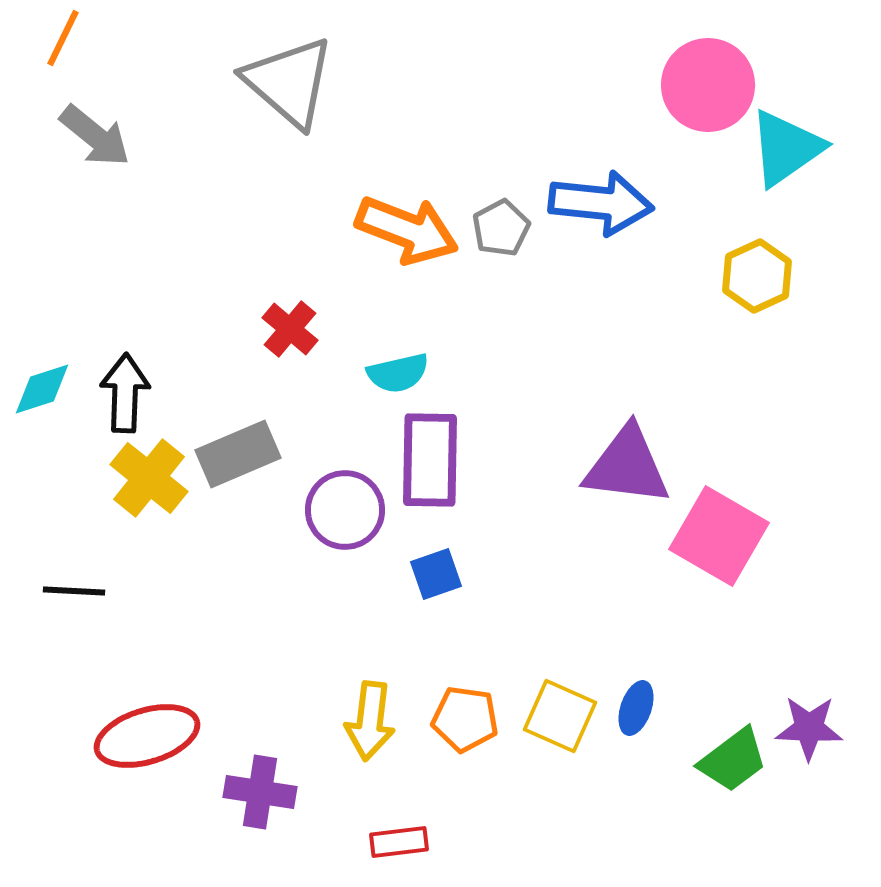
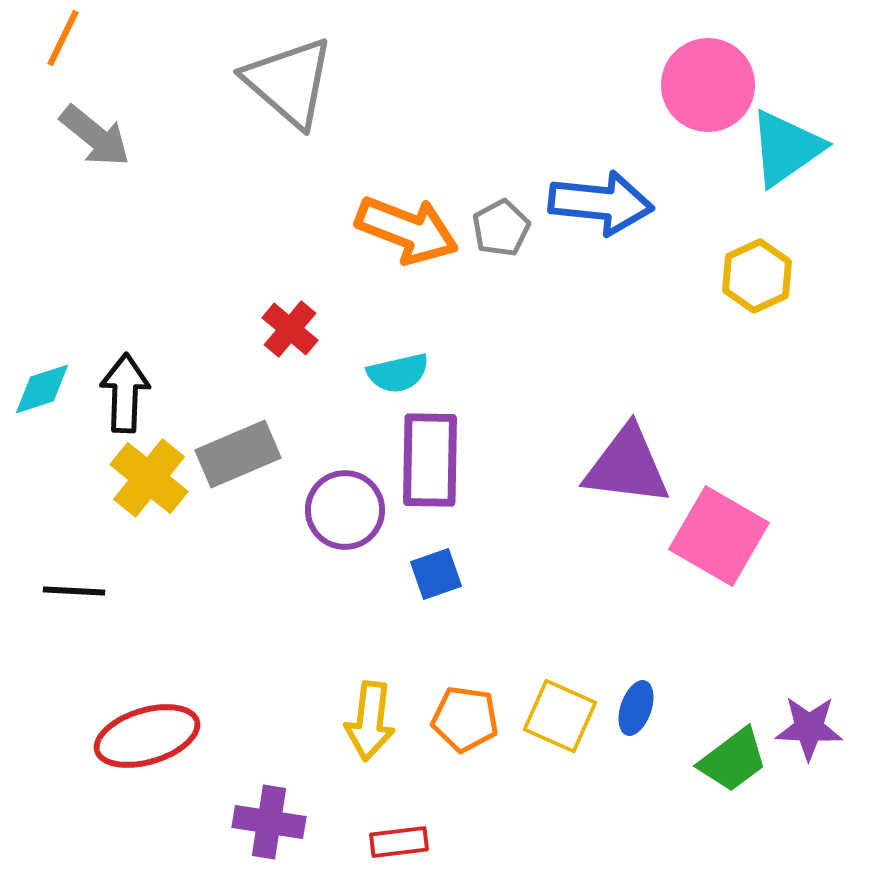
purple cross: moved 9 px right, 30 px down
